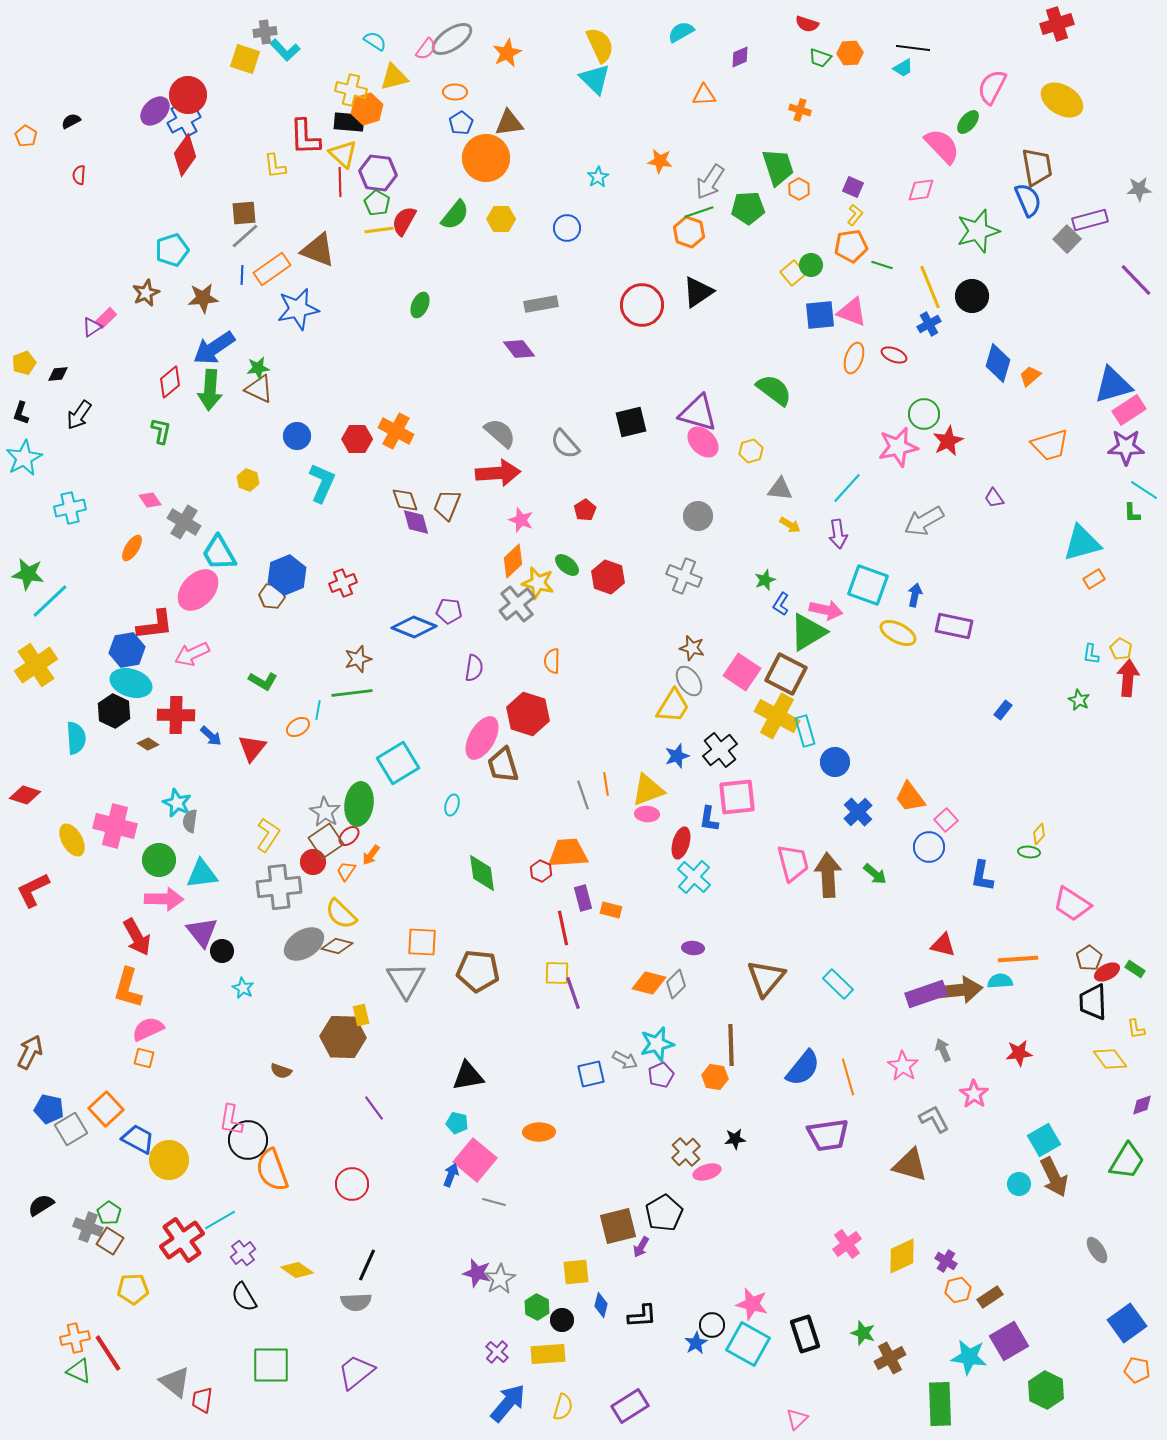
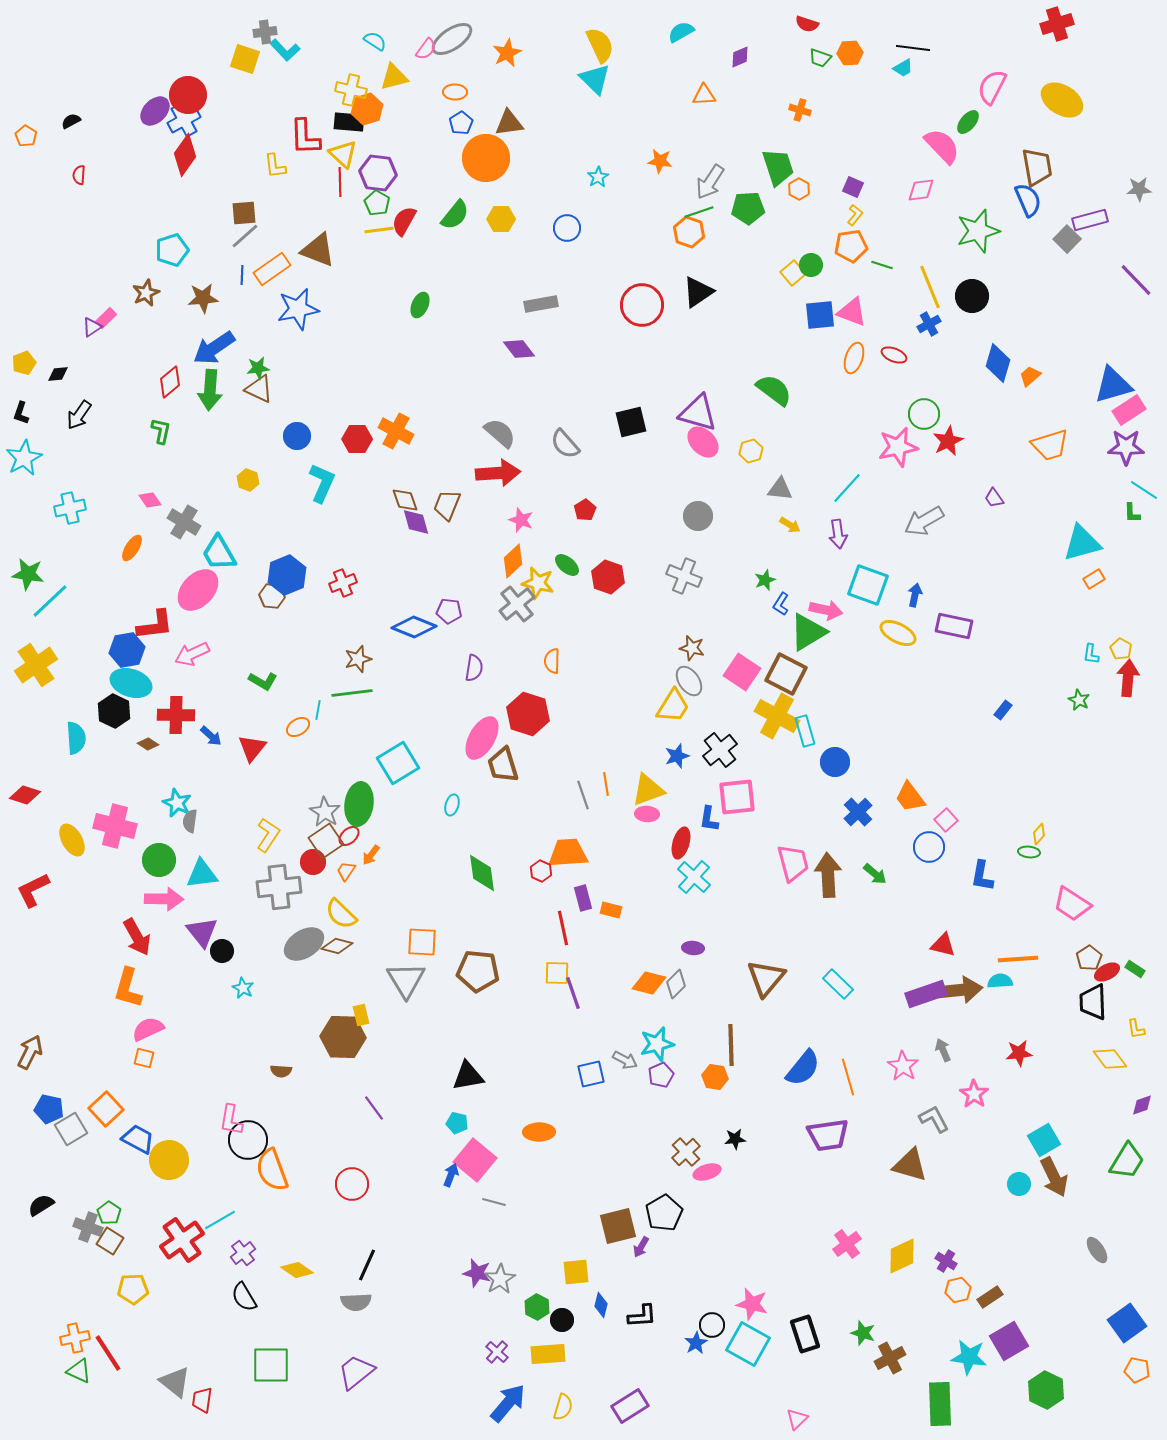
brown semicircle at (281, 1071): rotated 15 degrees counterclockwise
